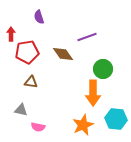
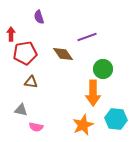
red pentagon: moved 2 px left, 1 px down
pink semicircle: moved 2 px left
